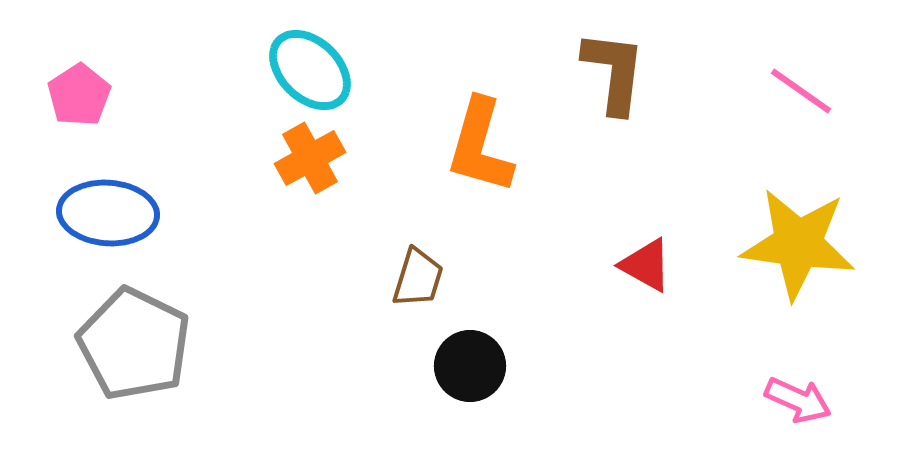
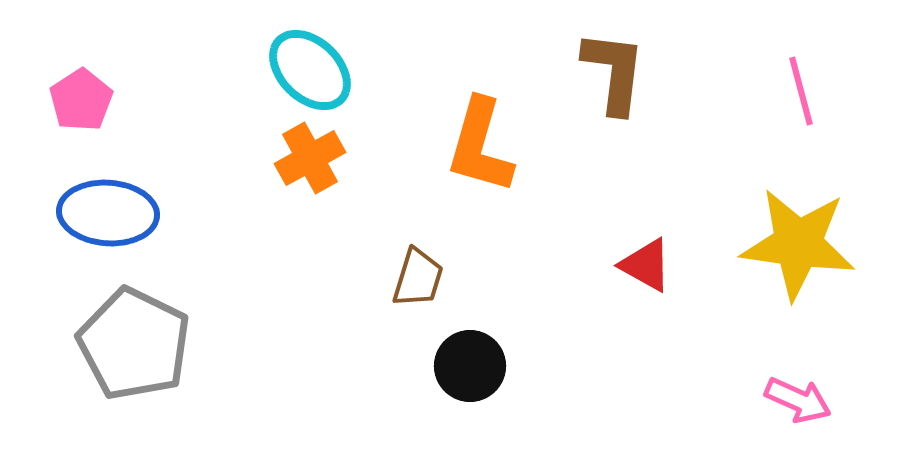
pink line: rotated 40 degrees clockwise
pink pentagon: moved 2 px right, 5 px down
